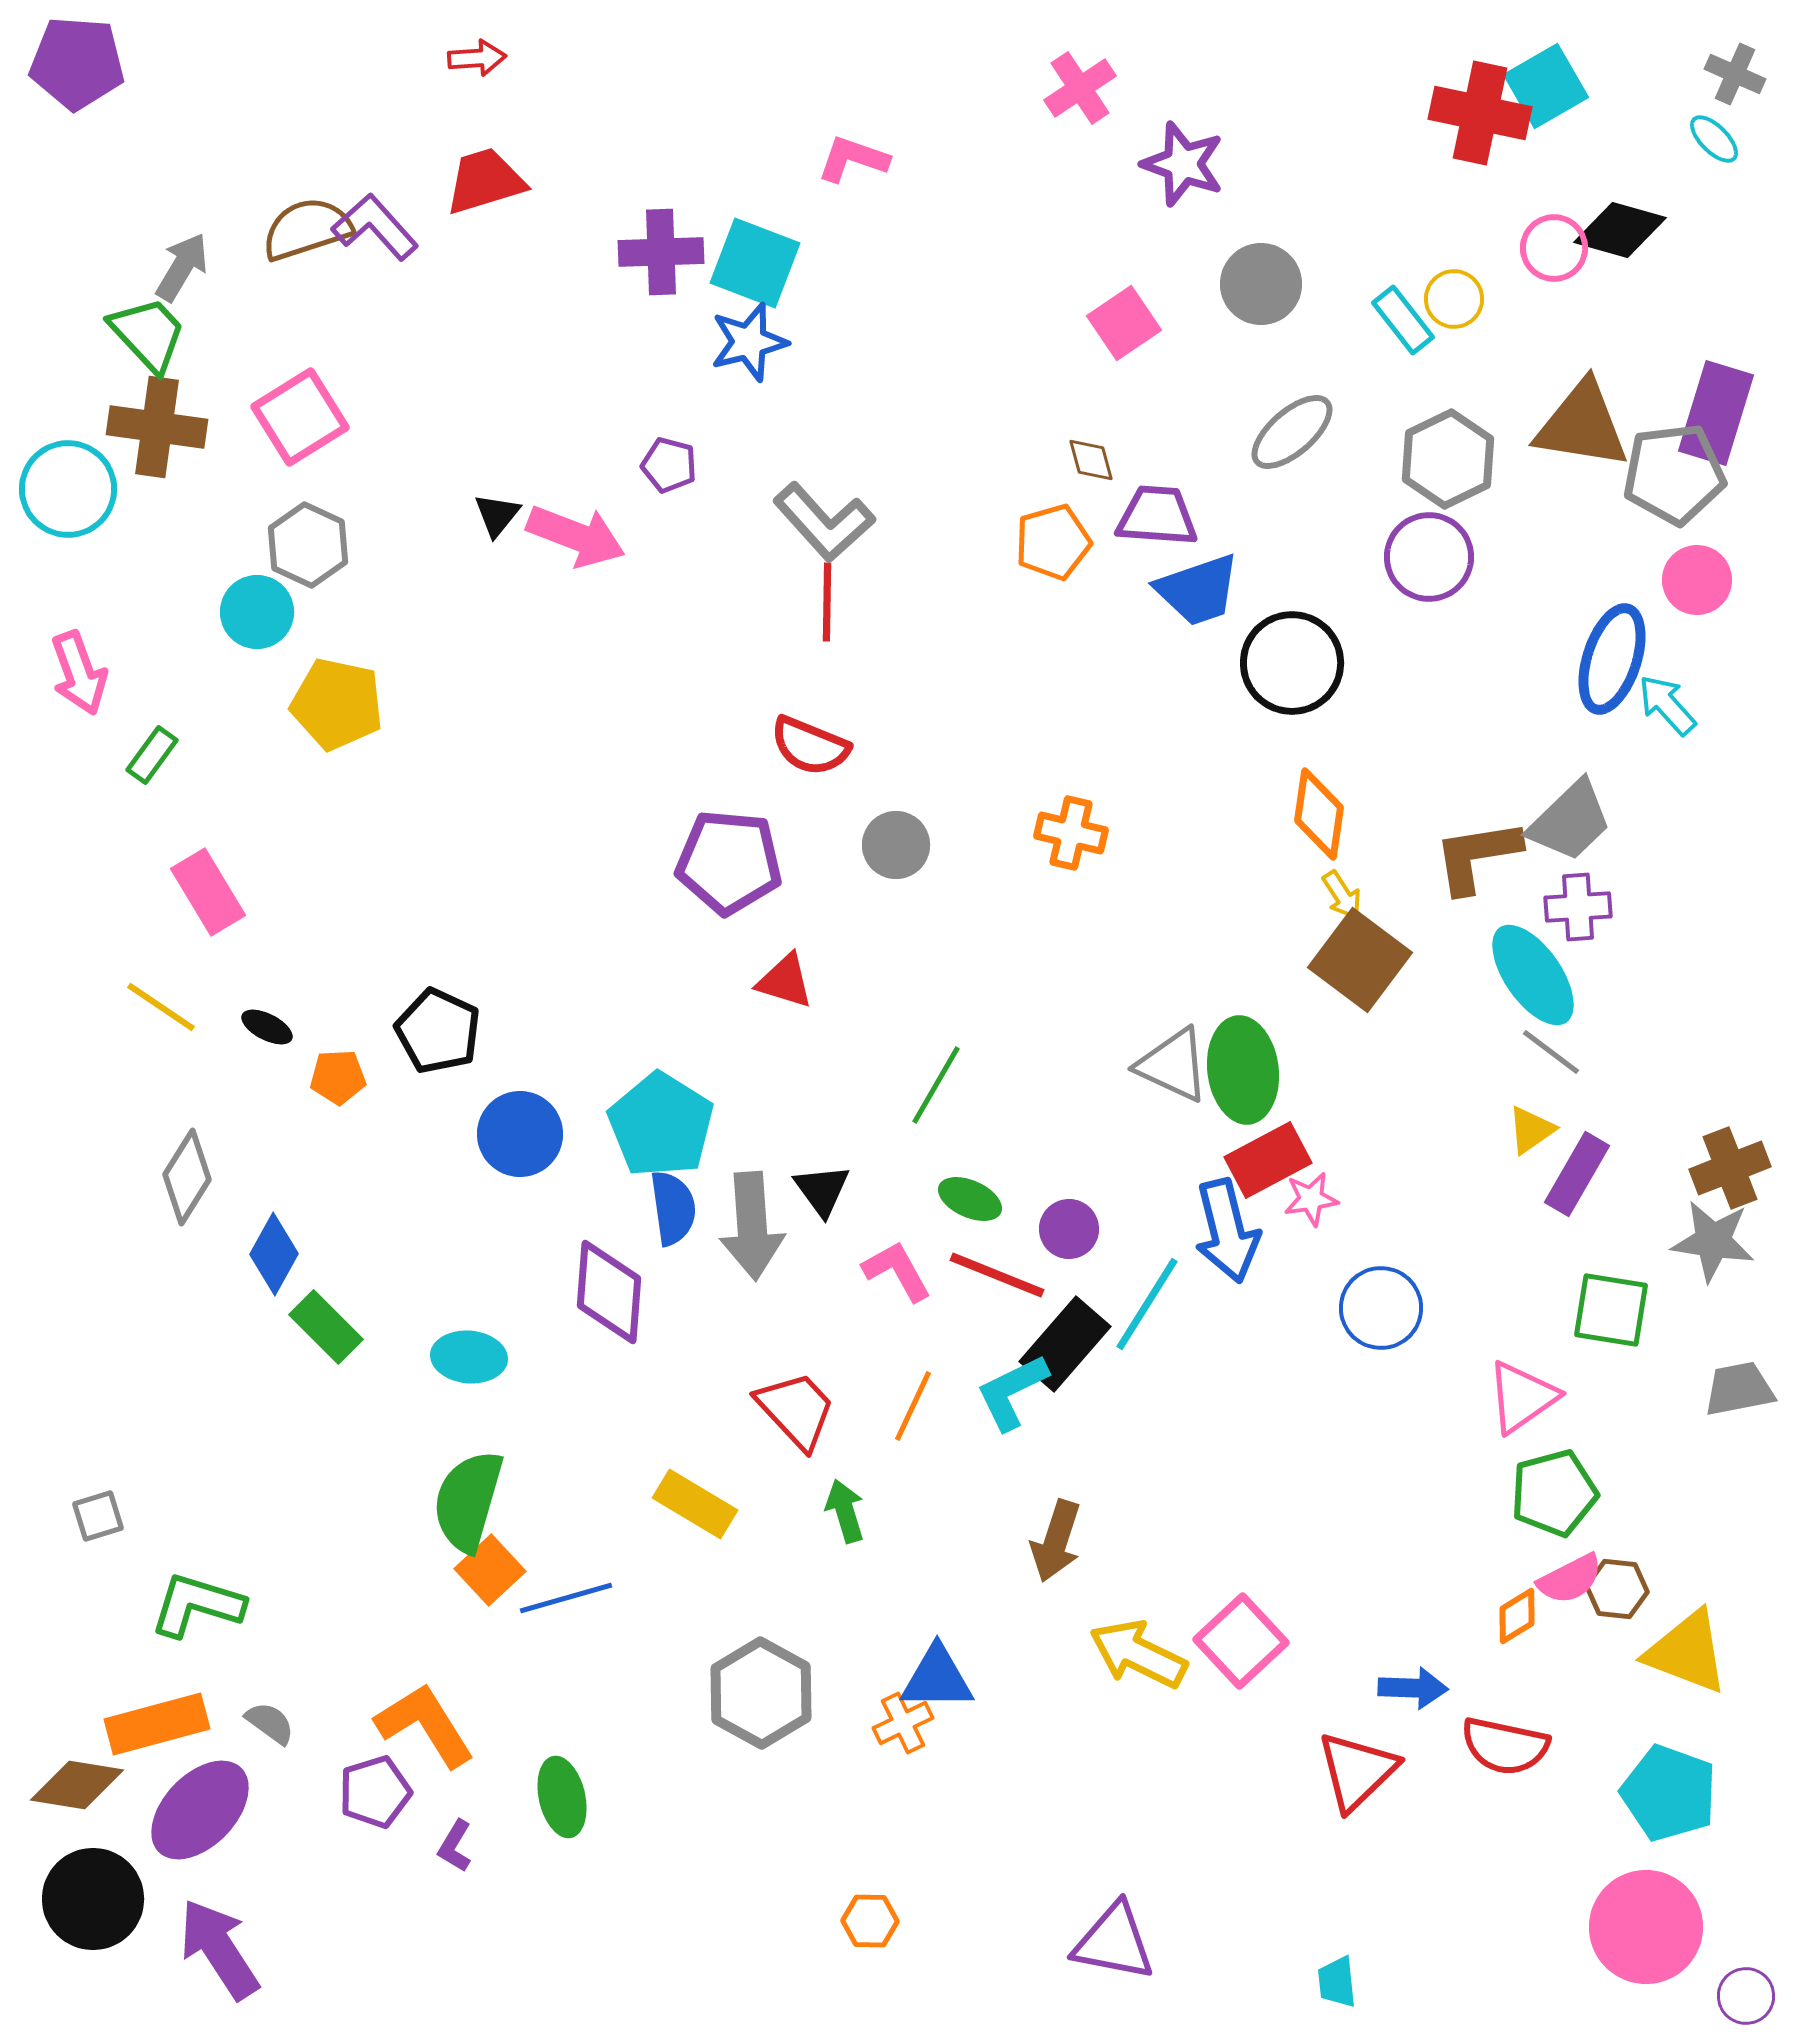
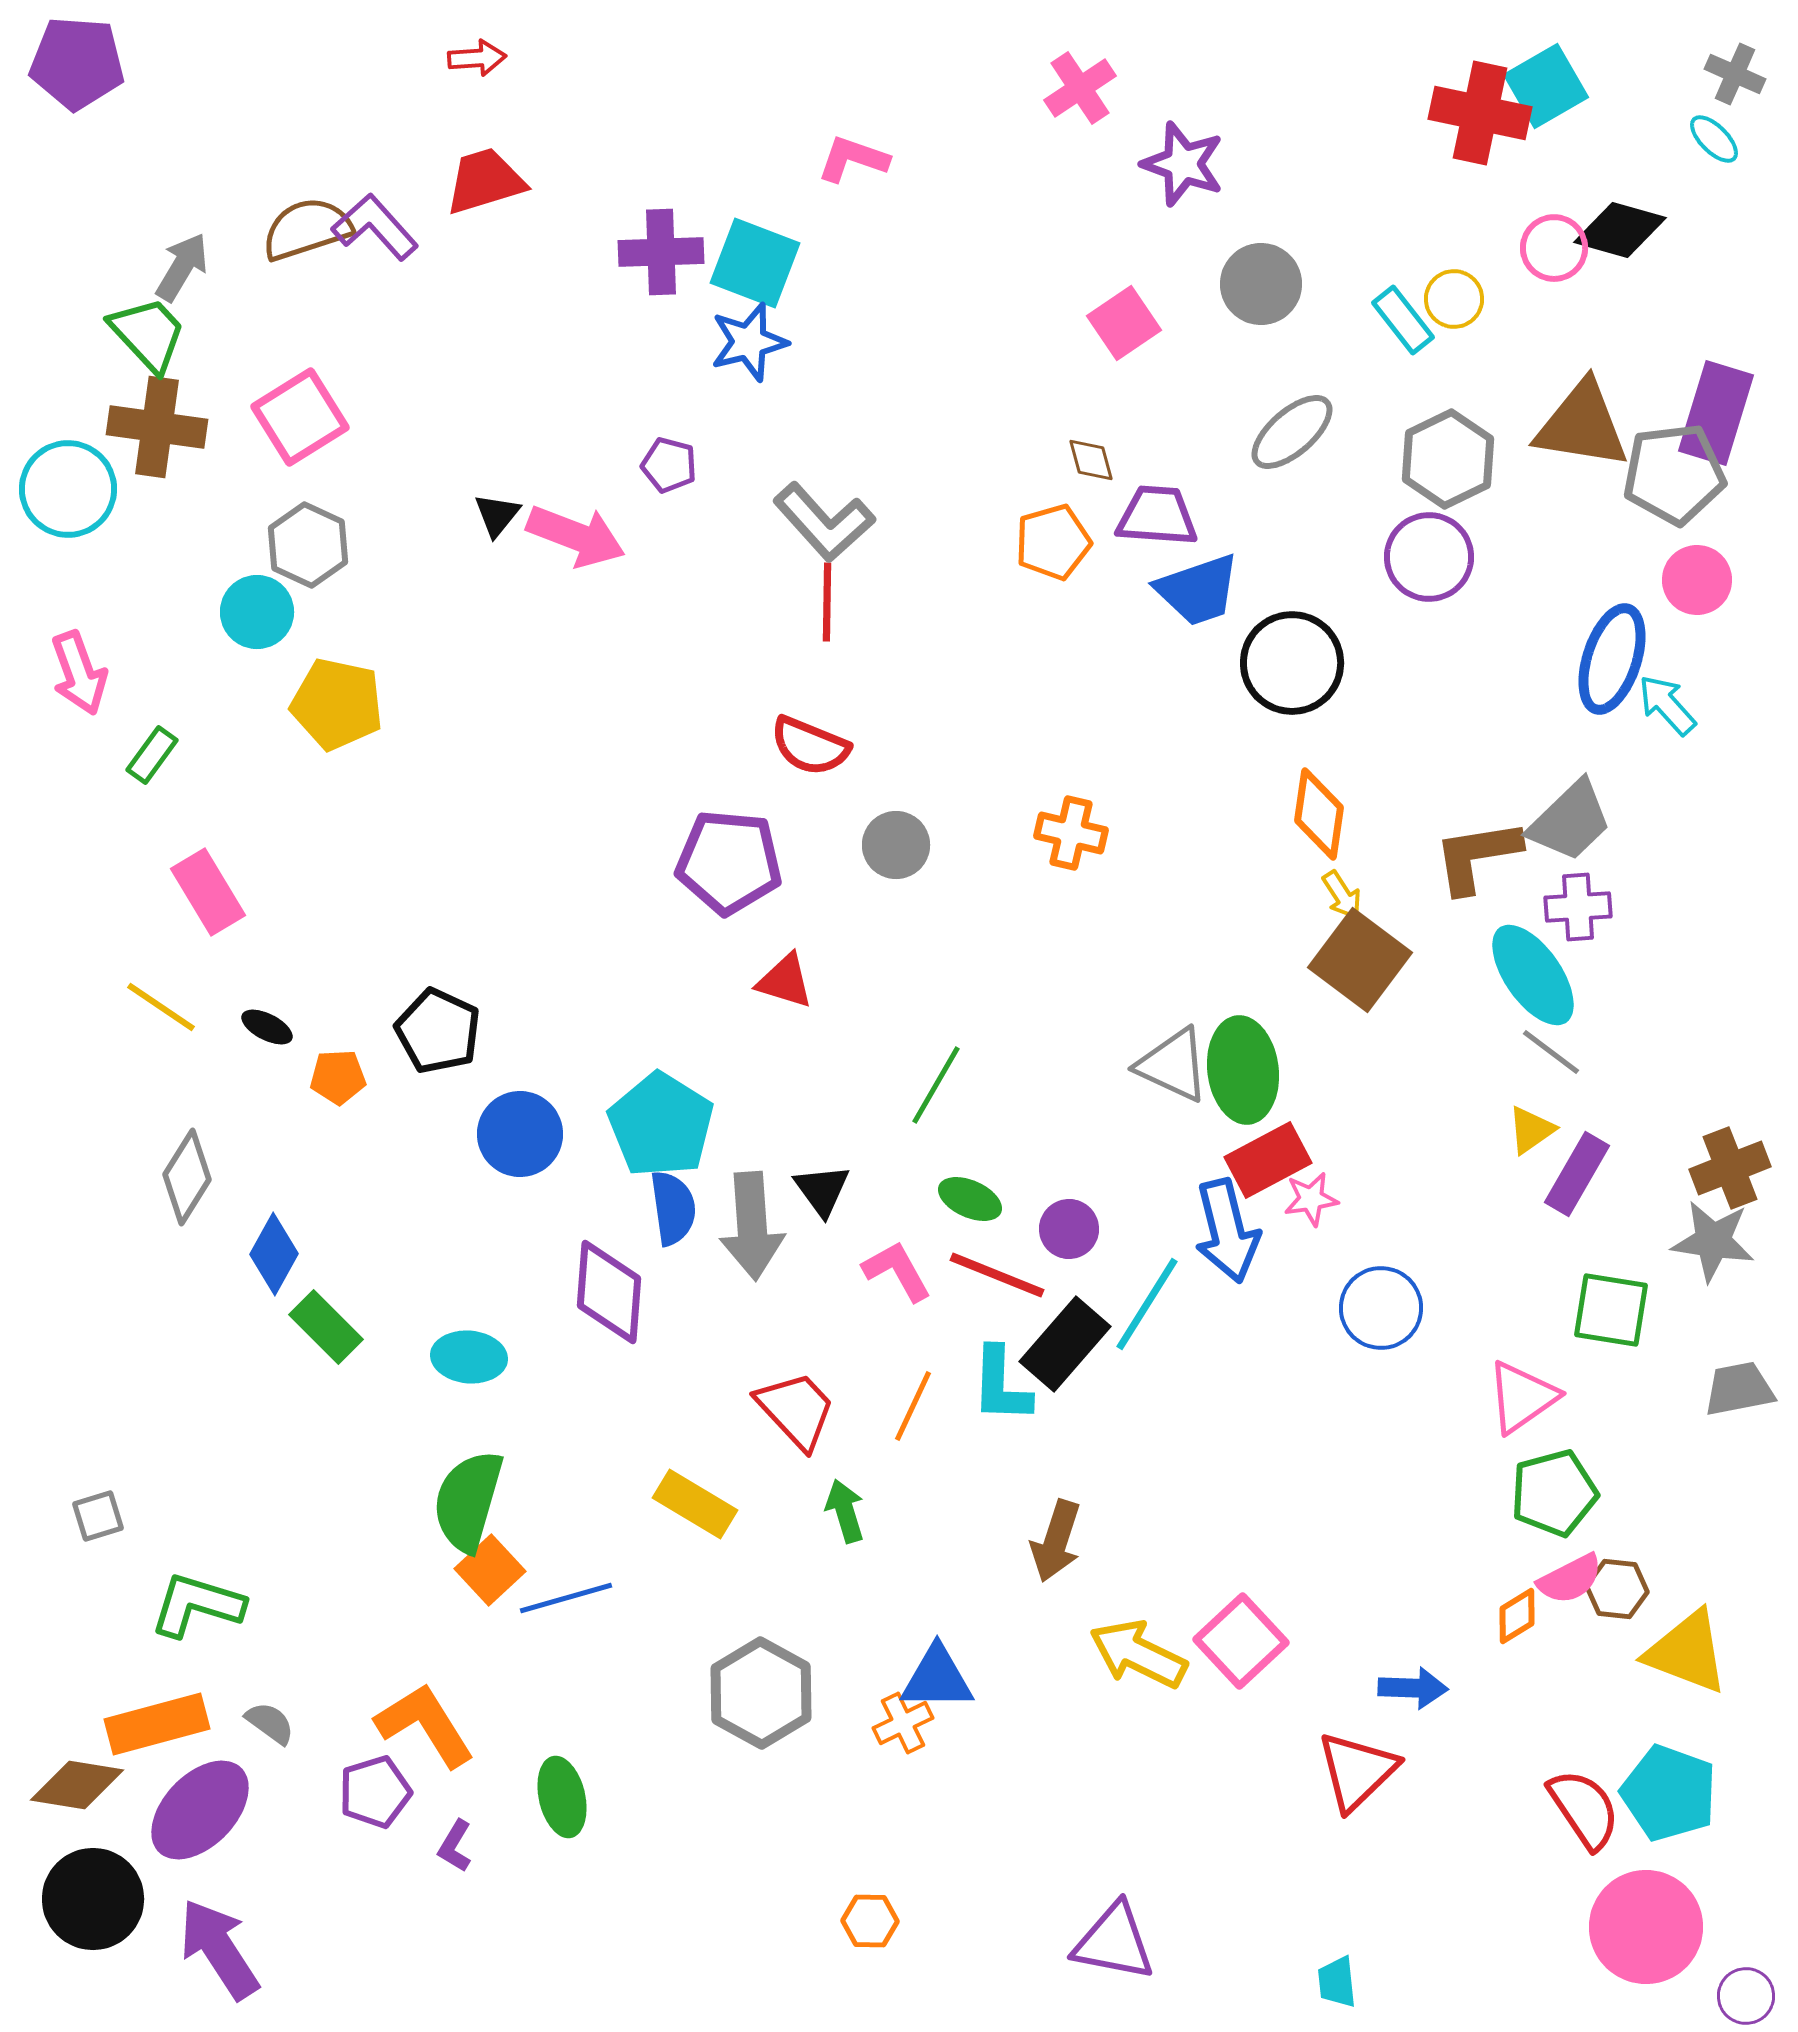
cyan L-shape at (1012, 1392): moved 11 px left, 7 px up; rotated 62 degrees counterclockwise
red semicircle at (1505, 1746): moved 79 px right, 63 px down; rotated 136 degrees counterclockwise
